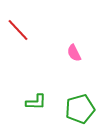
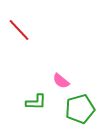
red line: moved 1 px right
pink semicircle: moved 13 px left, 28 px down; rotated 24 degrees counterclockwise
